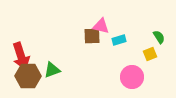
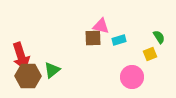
brown square: moved 1 px right, 2 px down
green triangle: rotated 18 degrees counterclockwise
